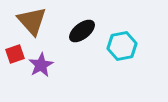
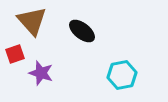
black ellipse: rotated 76 degrees clockwise
cyan hexagon: moved 29 px down
purple star: moved 8 px down; rotated 25 degrees counterclockwise
